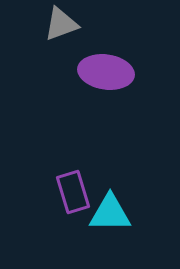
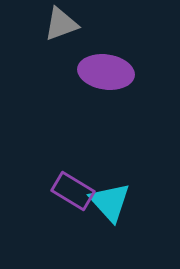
purple rectangle: moved 1 px up; rotated 42 degrees counterclockwise
cyan triangle: moved 11 px up; rotated 48 degrees clockwise
